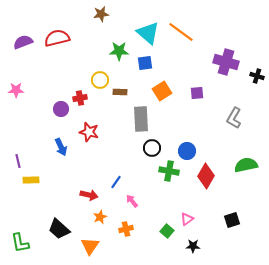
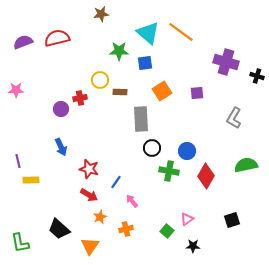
red star: moved 37 px down
red arrow: rotated 18 degrees clockwise
